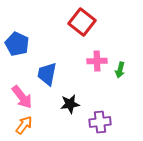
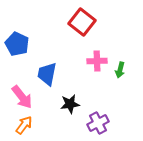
purple cross: moved 2 px left, 1 px down; rotated 20 degrees counterclockwise
